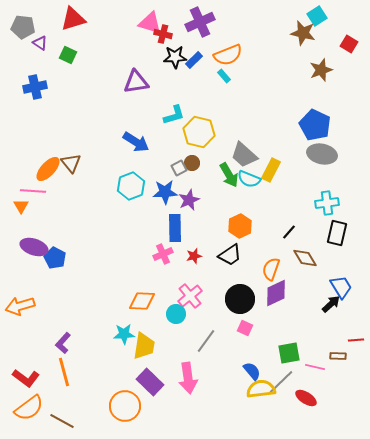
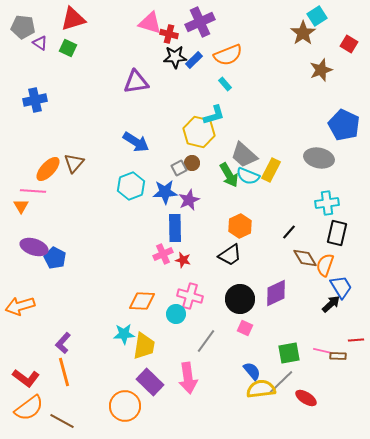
brown star at (303, 33): rotated 25 degrees clockwise
red cross at (163, 34): moved 6 px right
green square at (68, 55): moved 7 px up
cyan rectangle at (224, 76): moved 1 px right, 8 px down
blue cross at (35, 87): moved 13 px down
cyan L-shape at (174, 115): moved 40 px right
blue pentagon at (315, 125): moved 29 px right
gray ellipse at (322, 154): moved 3 px left, 4 px down
brown triangle at (71, 163): moved 3 px right; rotated 20 degrees clockwise
cyan semicircle at (249, 179): moved 1 px left, 3 px up
red star at (194, 256): moved 11 px left, 4 px down; rotated 28 degrees clockwise
orange semicircle at (271, 269): moved 54 px right, 4 px up
pink cross at (190, 296): rotated 35 degrees counterclockwise
pink line at (315, 367): moved 8 px right, 16 px up
